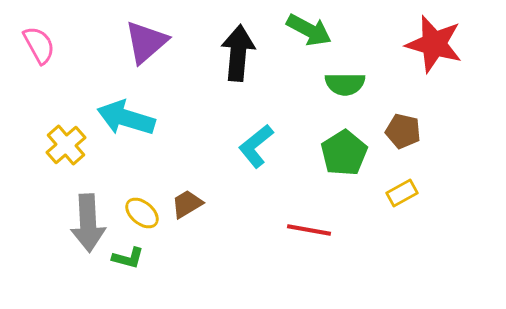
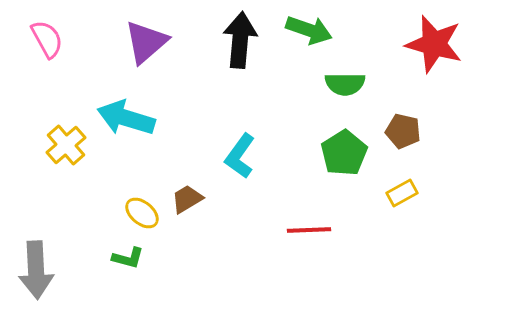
green arrow: rotated 9 degrees counterclockwise
pink semicircle: moved 8 px right, 6 px up
black arrow: moved 2 px right, 13 px up
cyan L-shape: moved 16 px left, 10 px down; rotated 15 degrees counterclockwise
brown trapezoid: moved 5 px up
gray arrow: moved 52 px left, 47 px down
red line: rotated 12 degrees counterclockwise
